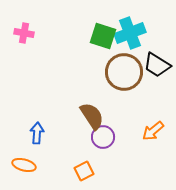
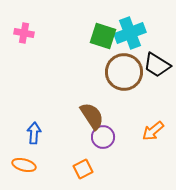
blue arrow: moved 3 px left
orange square: moved 1 px left, 2 px up
